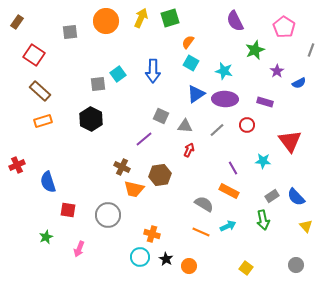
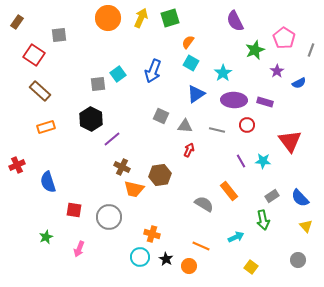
orange circle at (106, 21): moved 2 px right, 3 px up
pink pentagon at (284, 27): moved 11 px down
gray square at (70, 32): moved 11 px left, 3 px down
blue arrow at (153, 71): rotated 20 degrees clockwise
cyan star at (224, 71): moved 1 px left, 2 px down; rotated 24 degrees clockwise
purple ellipse at (225, 99): moved 9 px right, 1 px down
orange rectangle at (43, 121): moved 3 px right, 6 px down
gray line at (217, 130): rotated 56 degrees clockwise
purple line at (144, 139): moved 32 px left
purple line at (233, 168): moved 8 px right, 7 px up
orange rectangle at (229, 191): rotated 24 degrees clockwise
blue semicircle at (296, 197): moved 4 px right, 1 px down
red square at (68, 210): moved 6 px right
gray circle at (108, 215): moved 1 px right, 2 px down
cyan arrow at (228, 226): moved 8 px right, 11 px down
orange line at (201, 232): moved 14 px down
gray circle at (296, 265): moved 2 px right, 5 px up
yellow square at (246, 268): moved 5 px right, 1 px up
